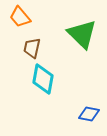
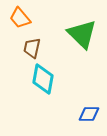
orange trapezoid: moved 1 px down
blue diamond: rotated 10 degrees counterclockwise
